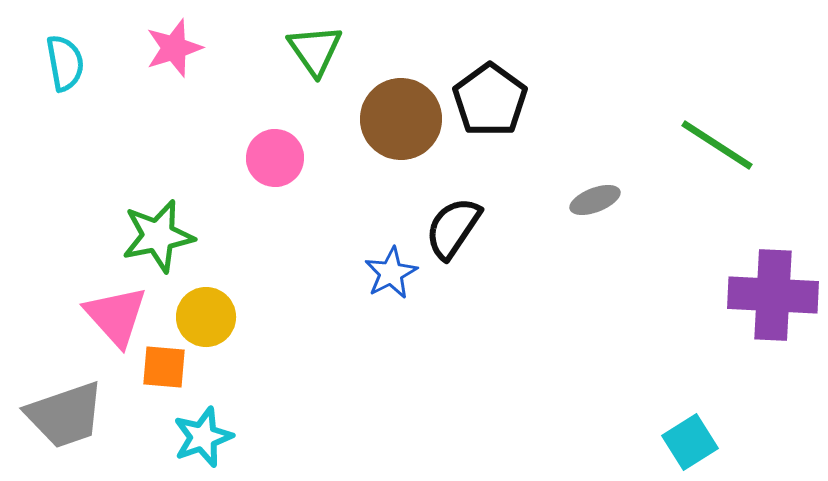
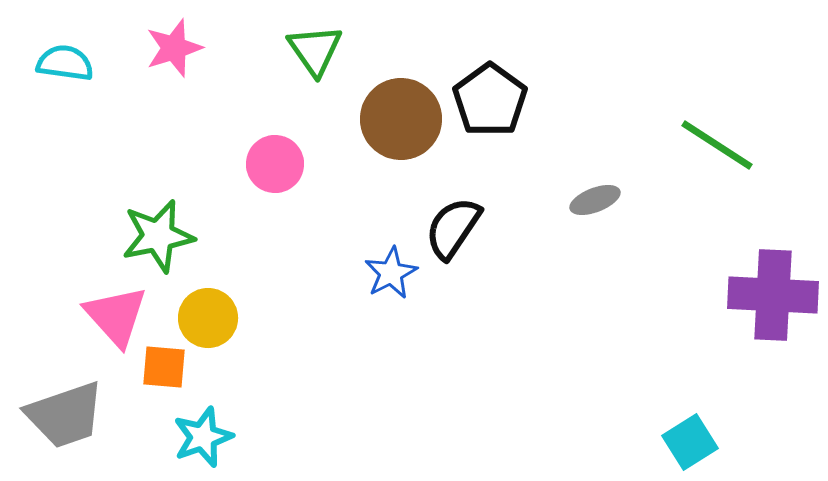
cyan semicircle: rotated 72 degrees counterclockwise
pink circle: moved 6 px down
yellow circle: moved 2 px right, 1 px down
